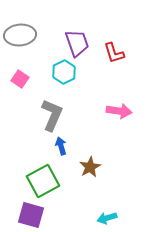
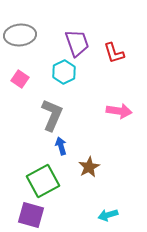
brown star: moved 1 px left
cyan arrow: moved 1 px right, 3 px up
